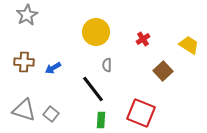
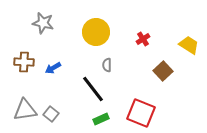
gray star: moved 16 px right, 8 px down; rotated 30 degrees counterclockwise
gray triangle: moved 1 px right; rotated 25 degrees counterclockwise
green rectangle: moved 1 px up; rotated 63 degrees clockwise
